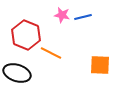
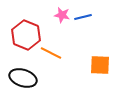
black ellipse: moved 6 px right, 5 px down
